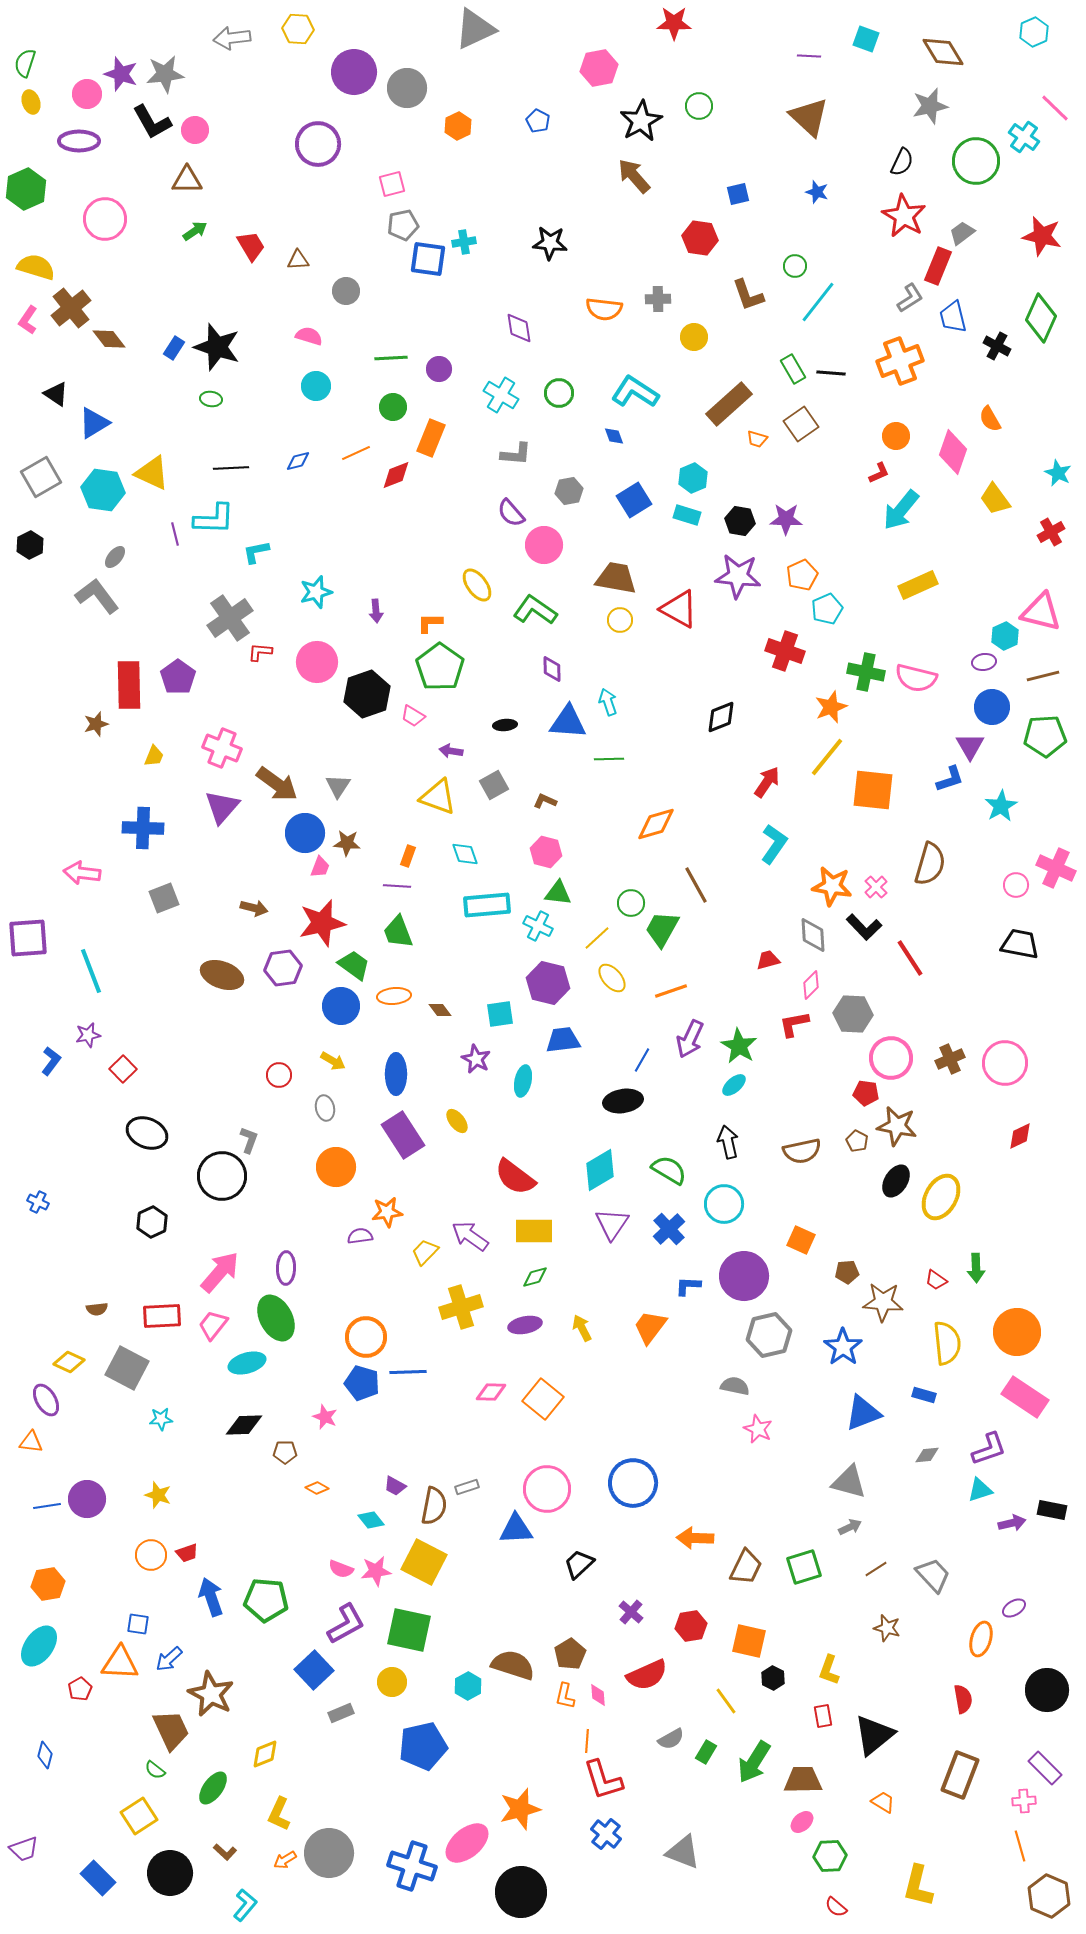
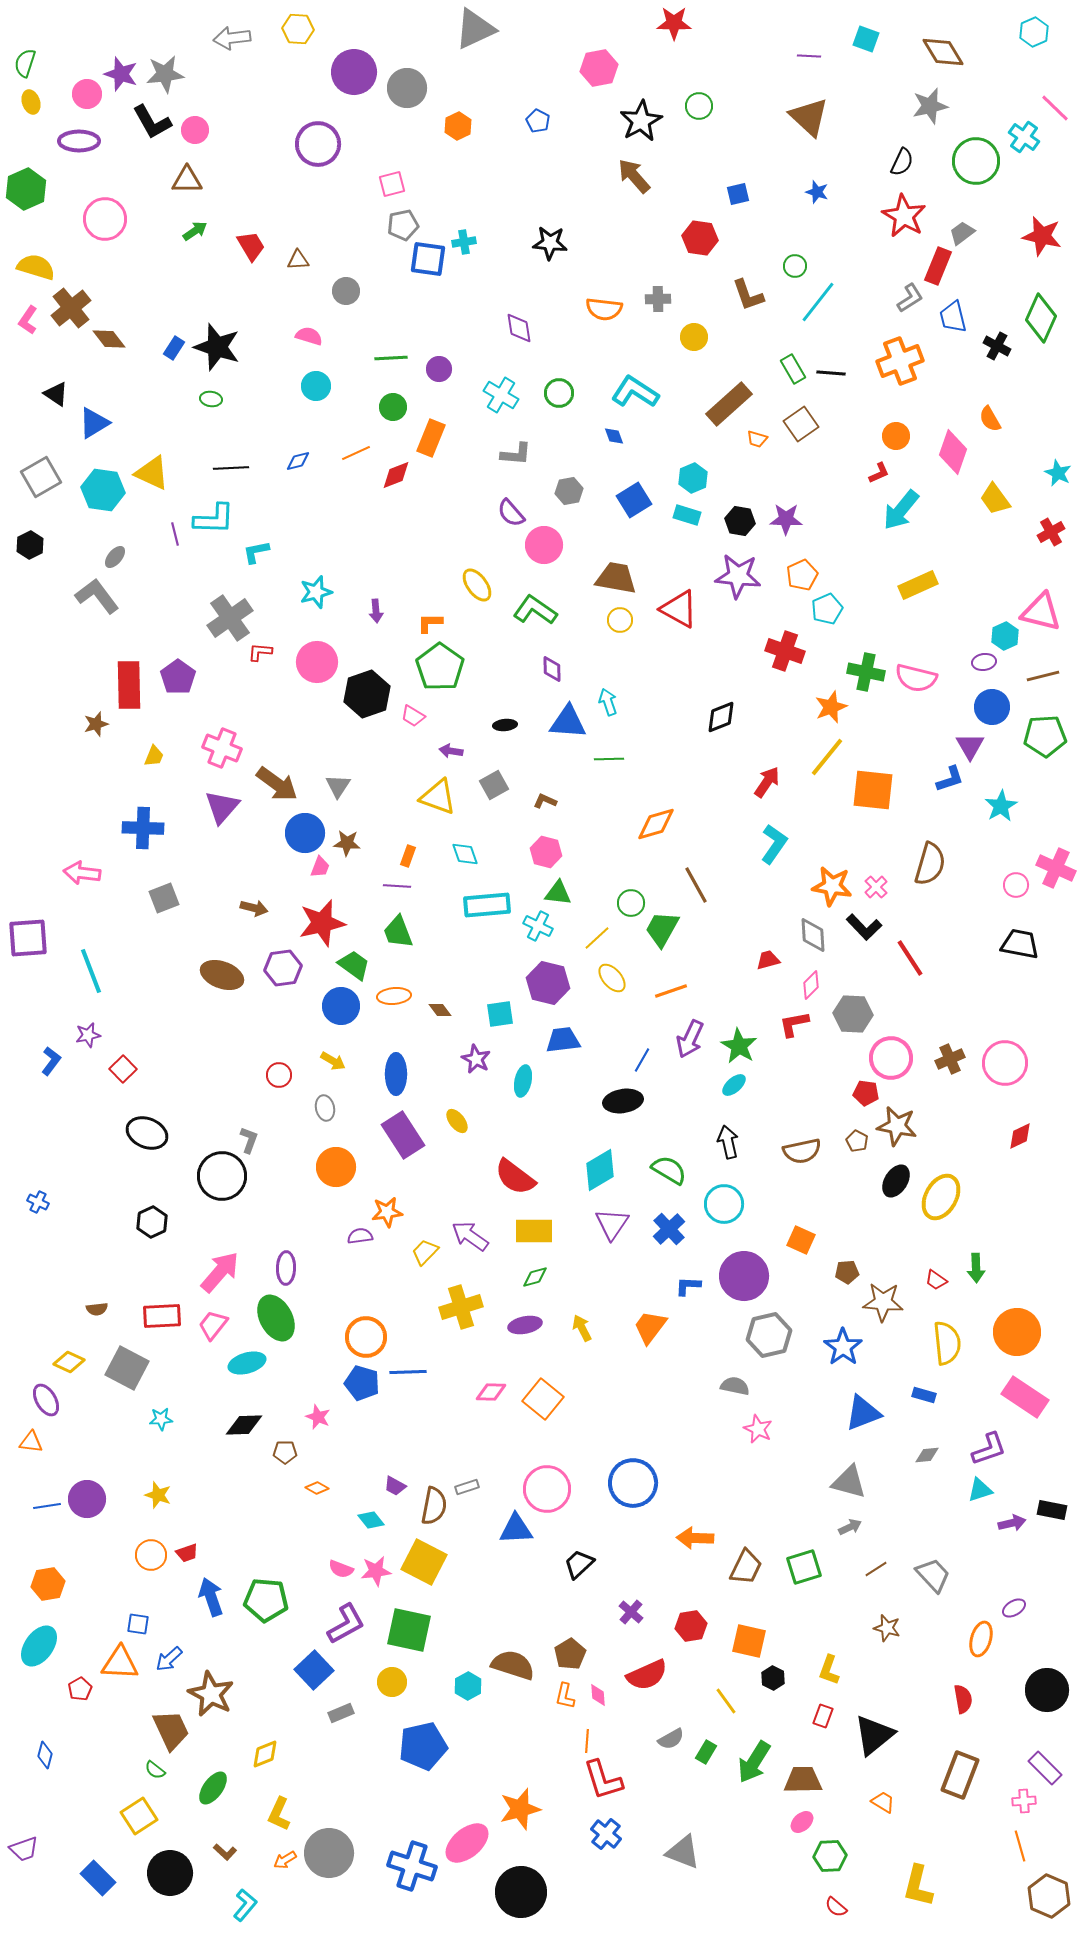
pink star at (325, 1417): moved 7 px left
red rectangle at (823, 1716): rotated 30 degrees clockwise
